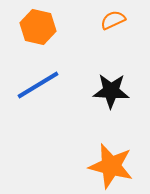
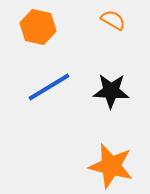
orange semicircle: rotated 55 degrees clockwise
blue line: moved 11 px right, 2 px down
